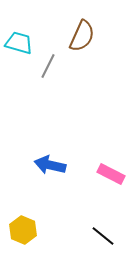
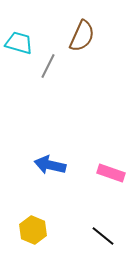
pink rectangle: moved 1 px up; rotated 8 degrees counterclockwise
yellow hexagon: moved 10 px right
